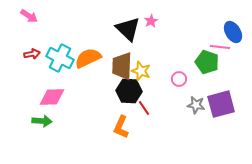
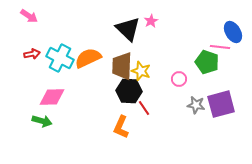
green arrow: rotated 12 degrees clockwise
